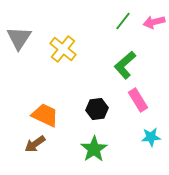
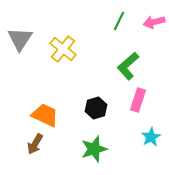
green line: moved 4 px left; rotated 12 degrees counterclockwise
gray triangle: moved 1 px right, 1 px down
green L-shape: moved 3 px right, 1 px down
pink rectangle: rotated 50 degrees clockwise
black hexagon: moved 1 px left, 1 px up; rotated 10 degrees counterclockwise
cyan star: rotated 24 degrees counterclockwise
brown arrow: rotated 25 degrees counterclockwise
green star: rotated 16 degrees clockwise
